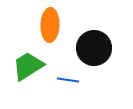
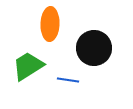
orange ellipse: moved 1 px up
